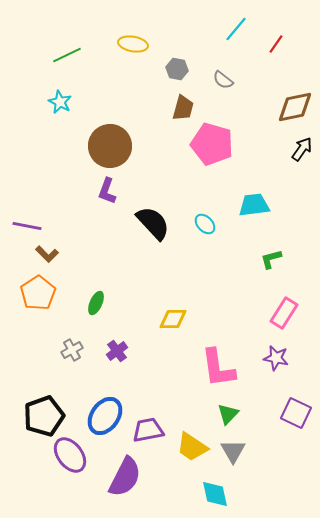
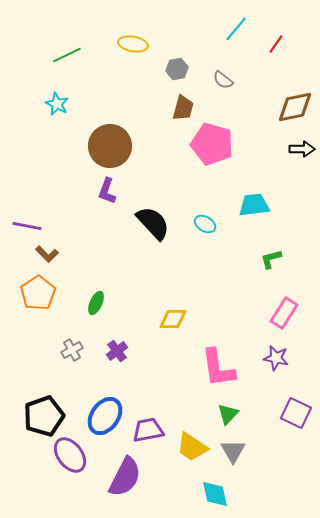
gray hexagon: rotated 20 degrees counterclockwise
cyan star: moved 3 px left, 2 px down
black arrow: rotated 55 degrees clockwise
cyan ellipse: rotated 15 degrees counterclockwise
